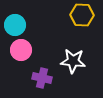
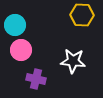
purple cross: moved 6 px left, 1 px down
